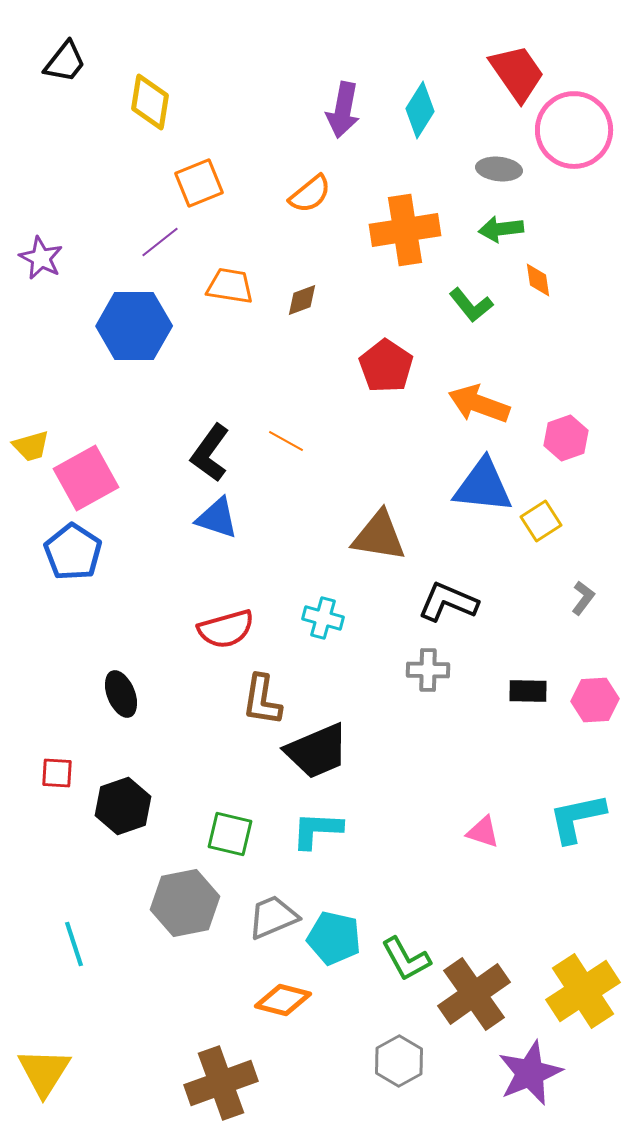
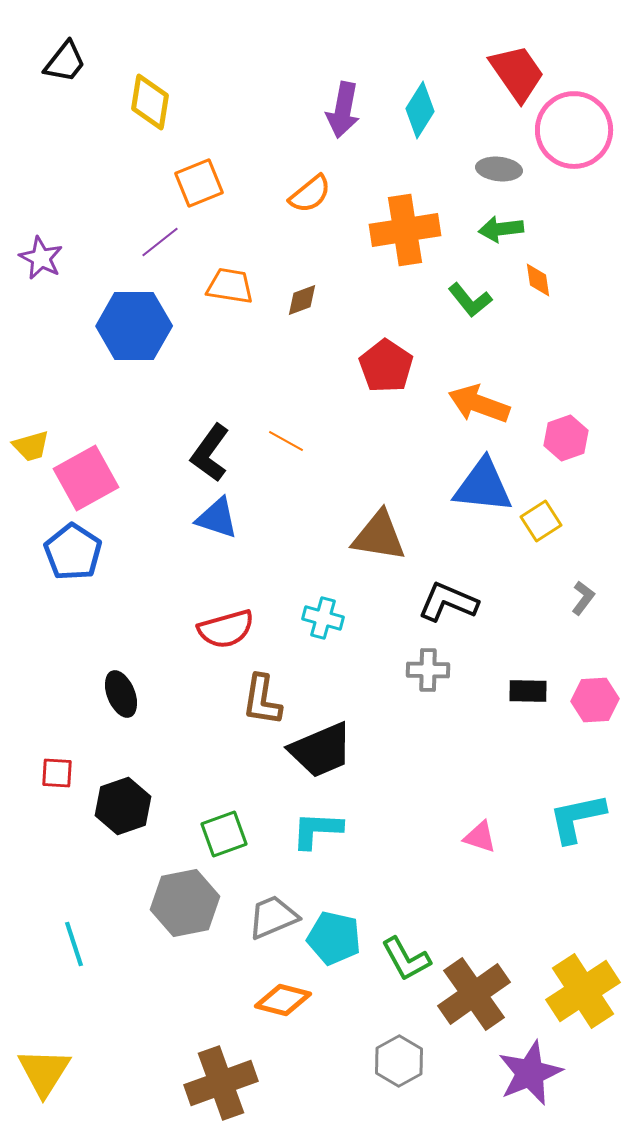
green L-shape at (471, 305): moved 1 px left, 5 px up
black trapezoid at (317, 751): moved 4 px right, 1 px up
pink triangle at (483, 832): moved 3 px left, 5 px down
green square at (230, 834): moved 6 px left; rotated 33 degrees counterclockwise
